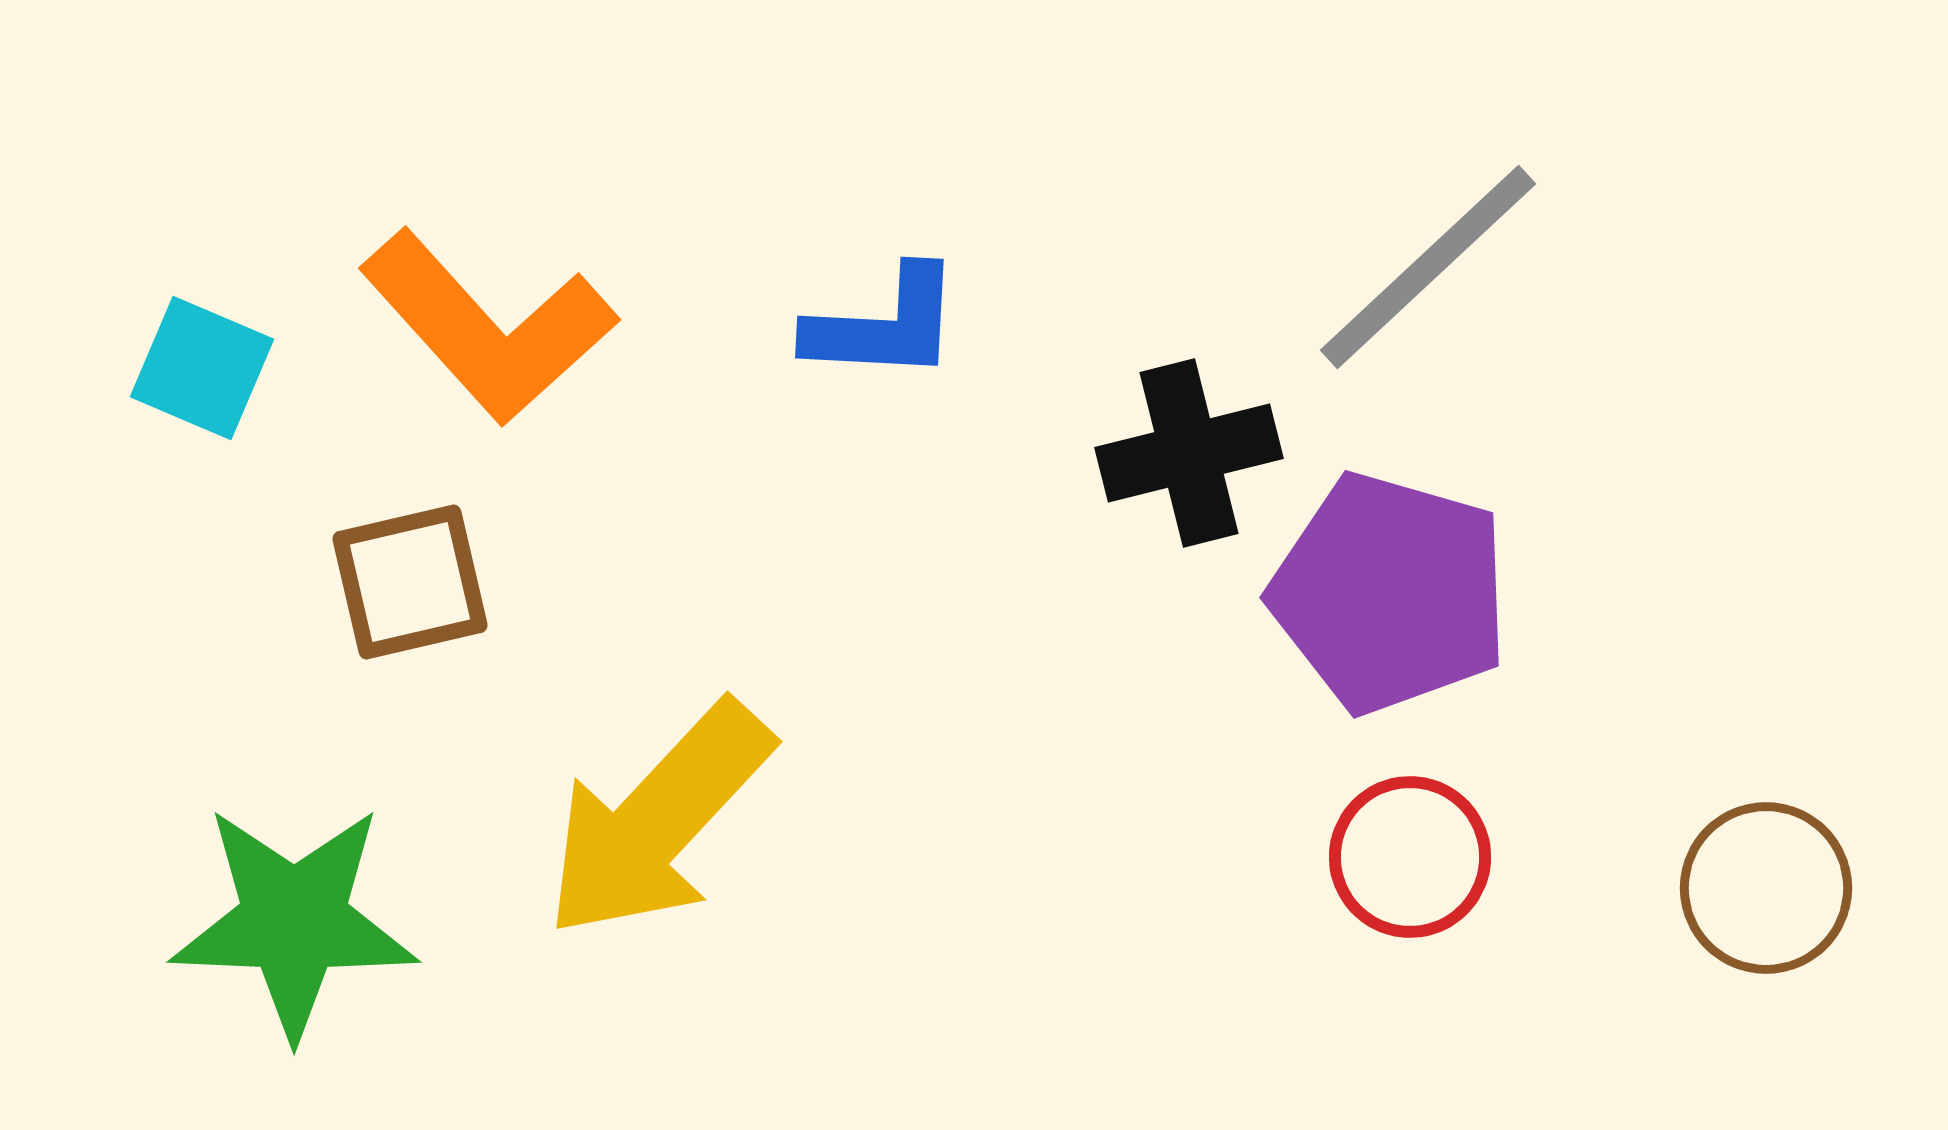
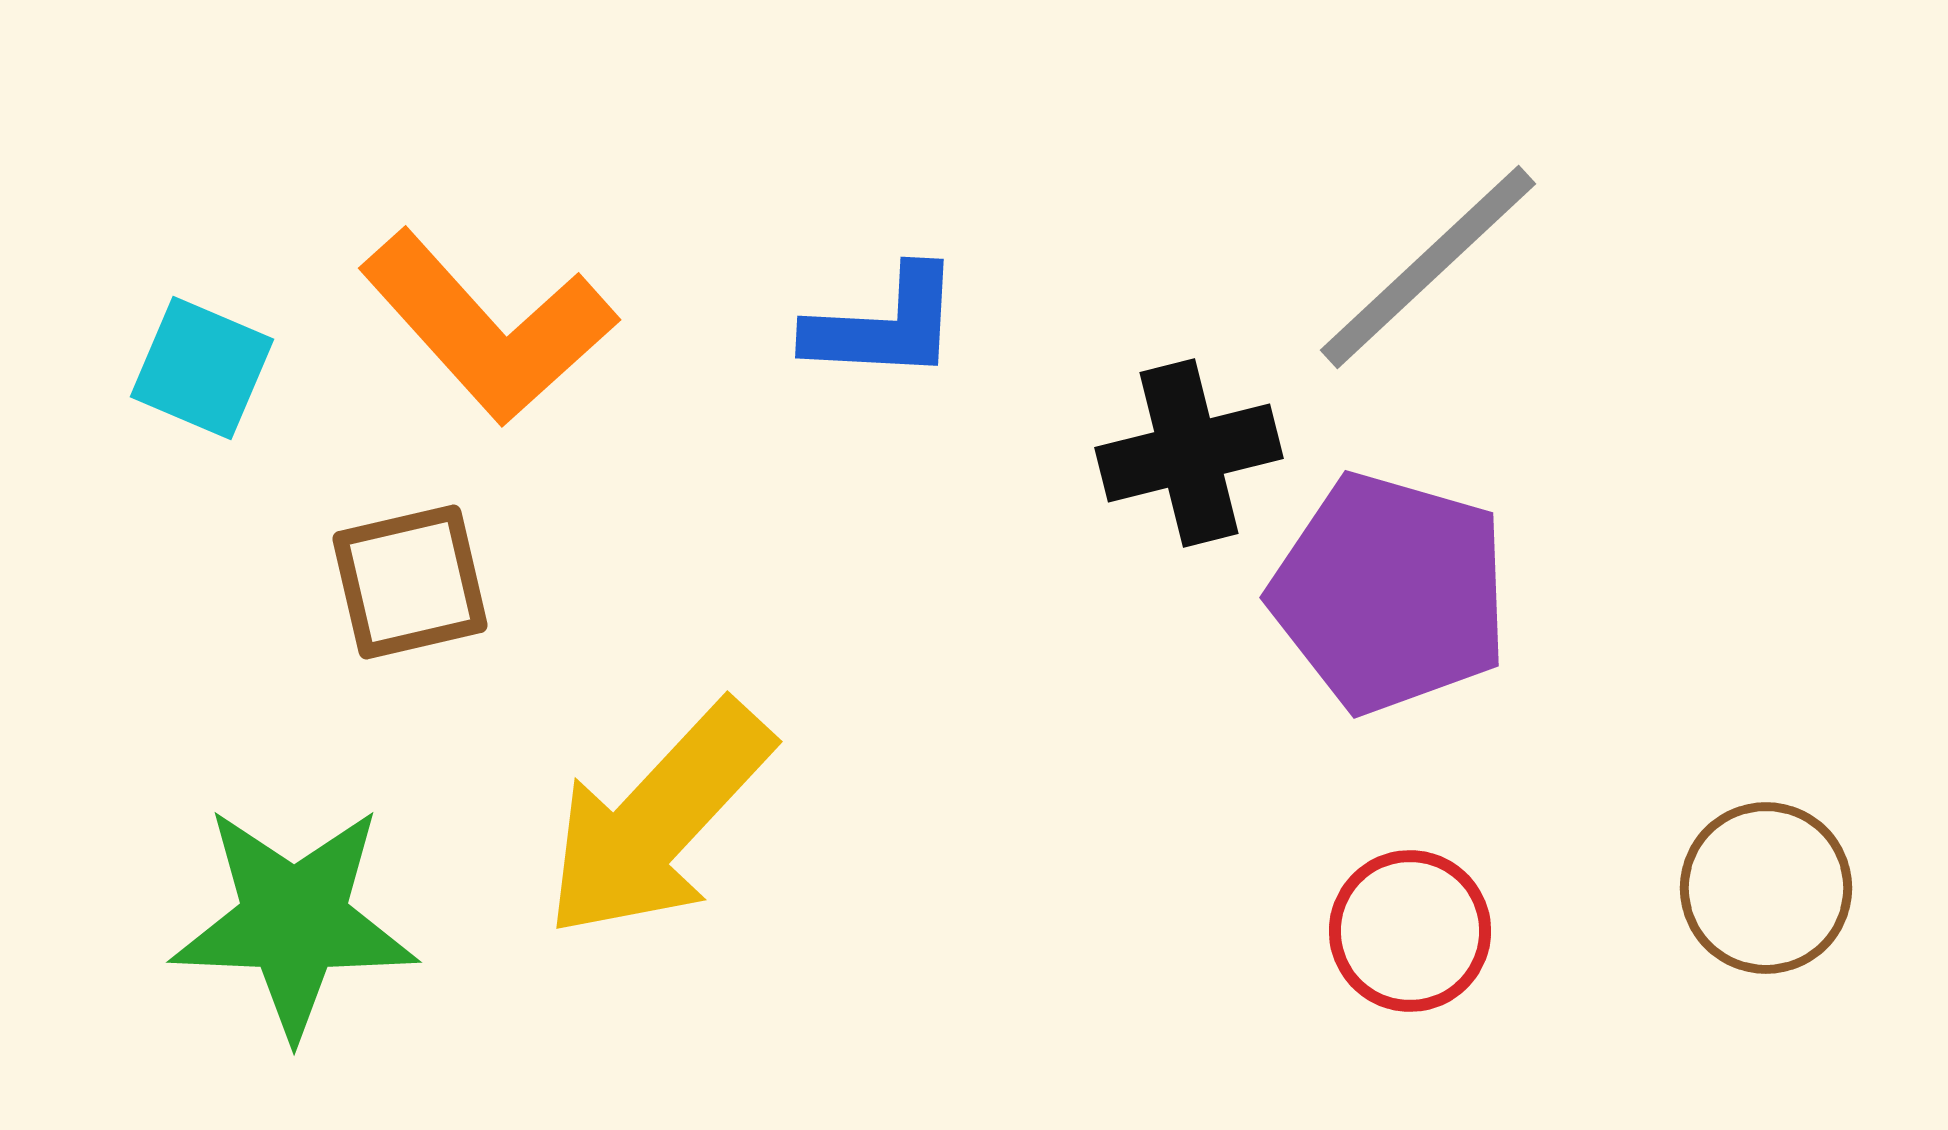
red circle: moved 74 px down
